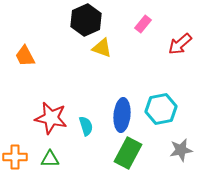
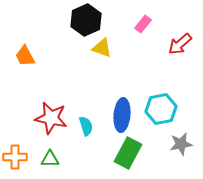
gray star: moved 6 px up
